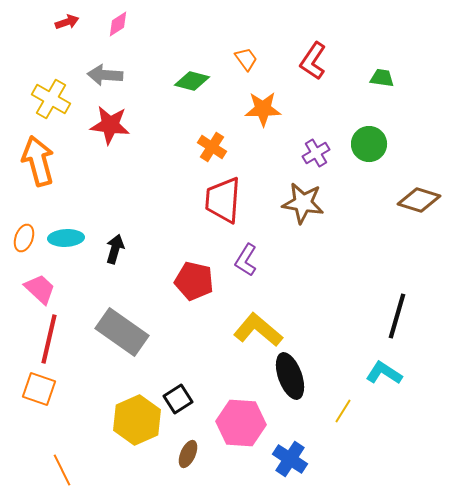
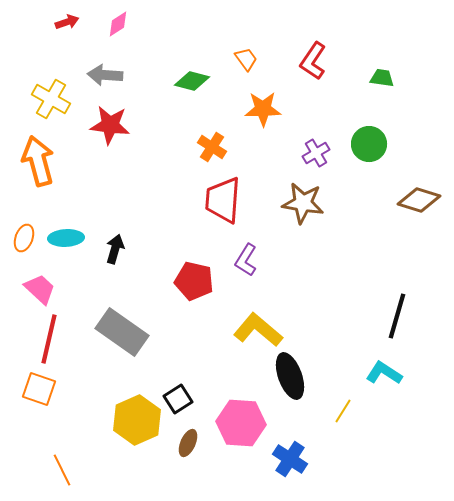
brown ellipse: moved 11 px up
